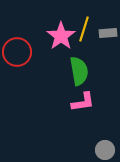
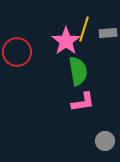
pink star: moved 5 px right, 5 px down
green semicircle: moved 1 px left
gray circle: moved 9 px up
